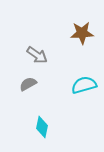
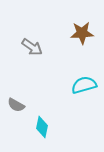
gray arrow: moved 5 px left, 8 px up
gray semicircle: moved 12 px left, 21 px down; rotated 120 degrees counterclockwise
